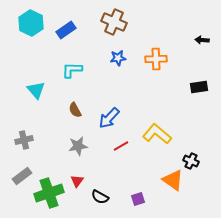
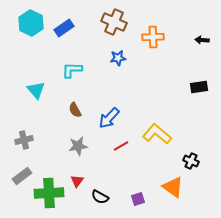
blue rectangle: moved 2 px left, 2 px up
orange cross: moved 3 px left, 22 px up
orange triangle: moved 7 px down
green cross: rotated 16 degrees clockwise
